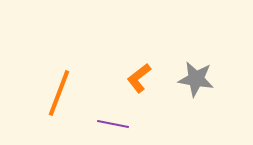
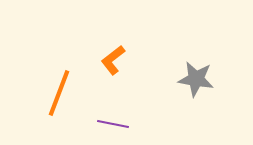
orange L-shape: moved 26 px left, 18 px up
